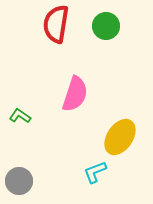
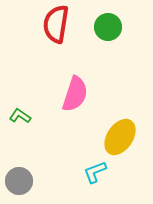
green circle: moved 2 px right, 1 px down
